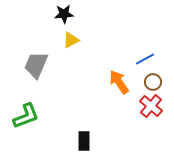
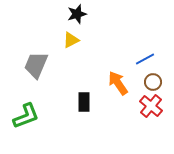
black star: moved 13 px right; rotated 12 degrees counterclockwise
orange arrow: moved 1 px left, 1 px down
black rectangle: moved 39 px up
